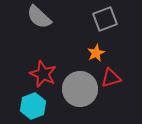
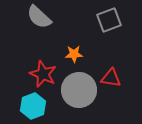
gray square: moved 4 px right, 1 px down
orange star: moved 22 px left, 1 px down; rotated 24 degrees clockwise
red triangle: rotated 25 degrees clockwise
gray circle: moved 1 px left, 1 px down
